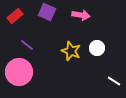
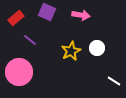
red rectangle: moved 1 px right, 2 px down
purple line: moved 3 px right, 5 px up
yellow star: rotated 24 degrees clockwise
